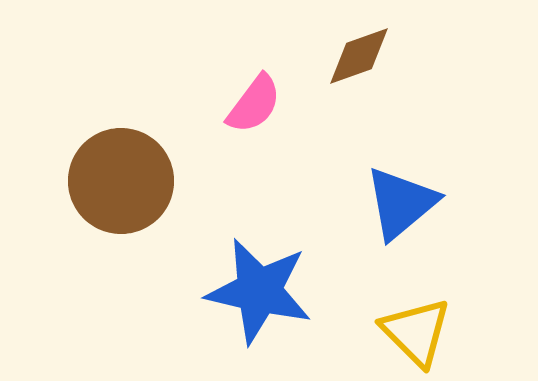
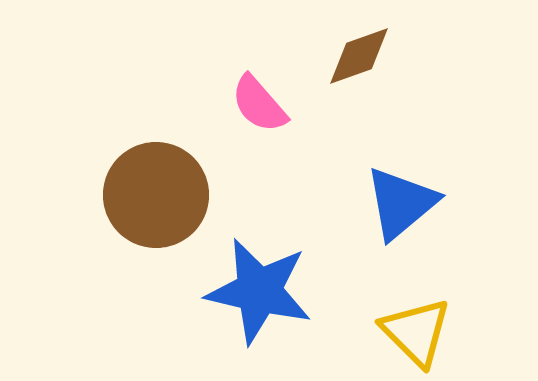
pink semicircle: moved 5 px right; rotated 102 degrees clockwise
brown circle: moved 35 px right, 14 px down
